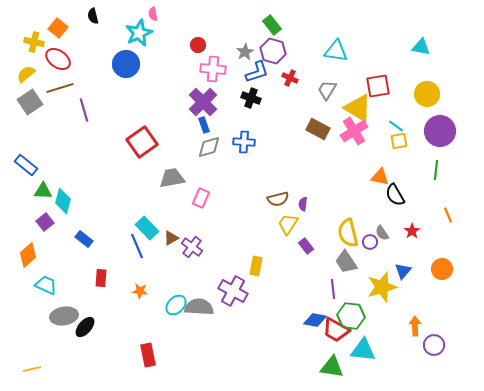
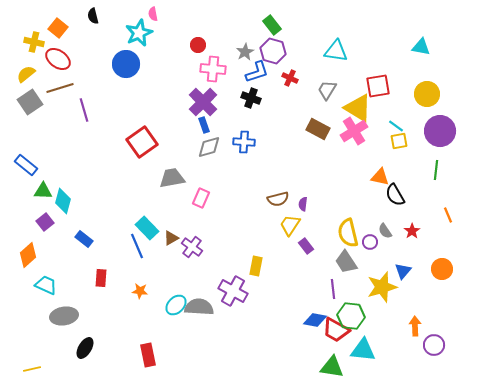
yellow trapezoid at (288, 224): moved 2 px right, 1 px down
gray semicircle at (382, 233): moved 3 px right, 2 px up
black ellipse at (85, 327): moved 21 px down; rotated 10 degrees counterclockwise
